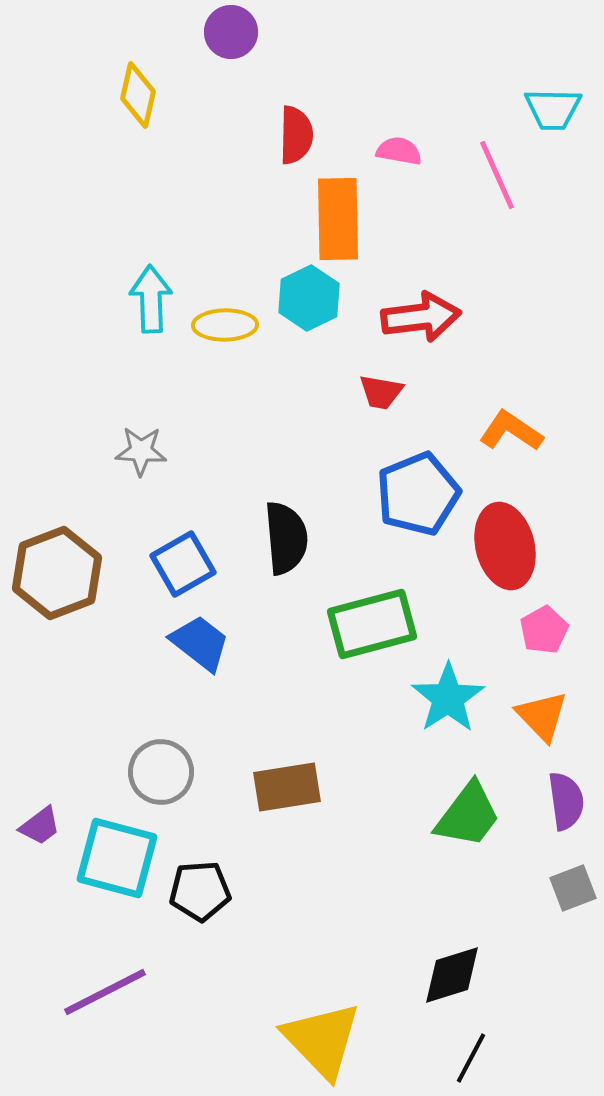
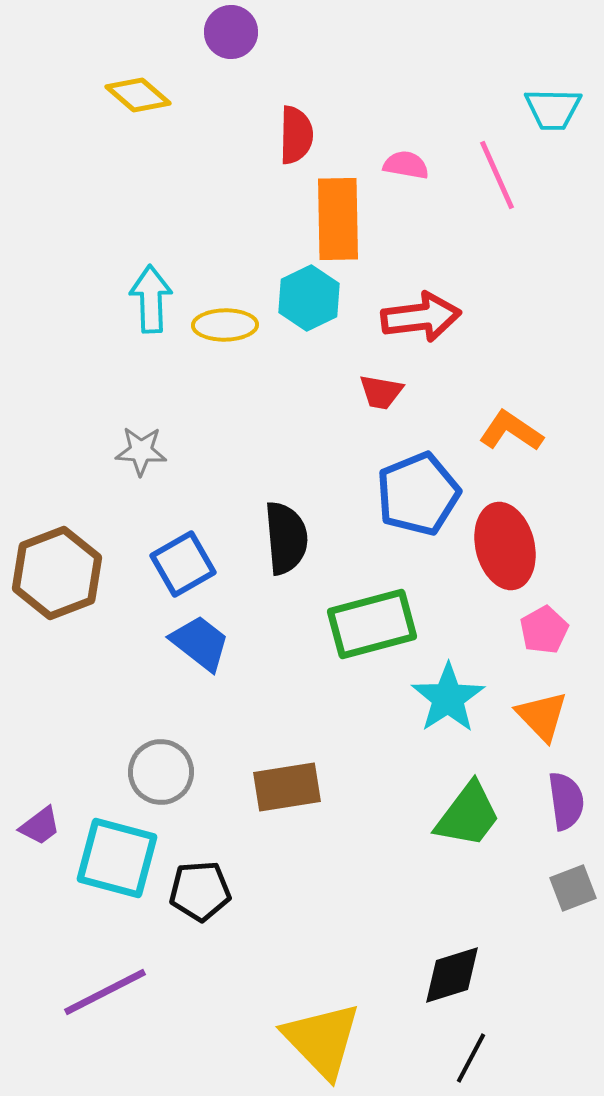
yellow diamond: rotated 62 degrees counterclockwise
pink semicircle: moved 7 px right, 14 px down
